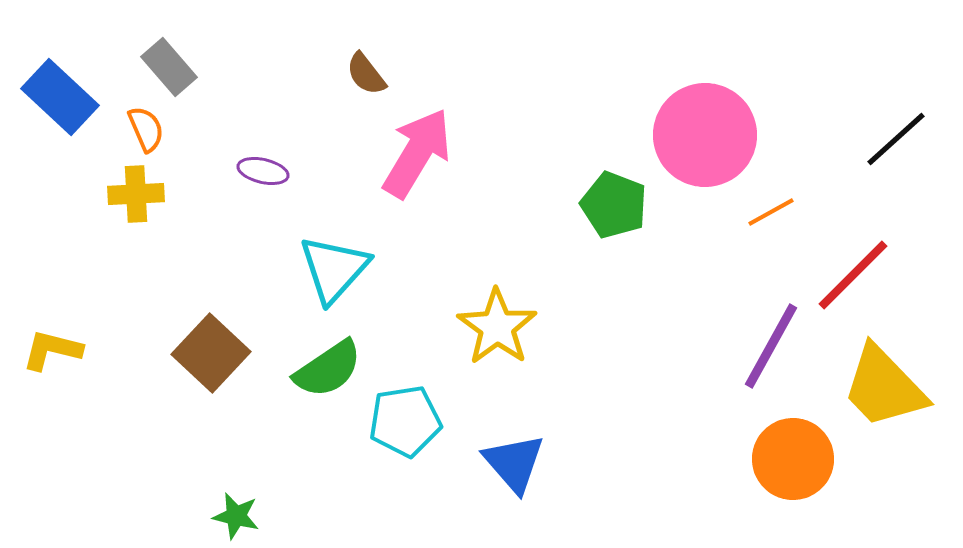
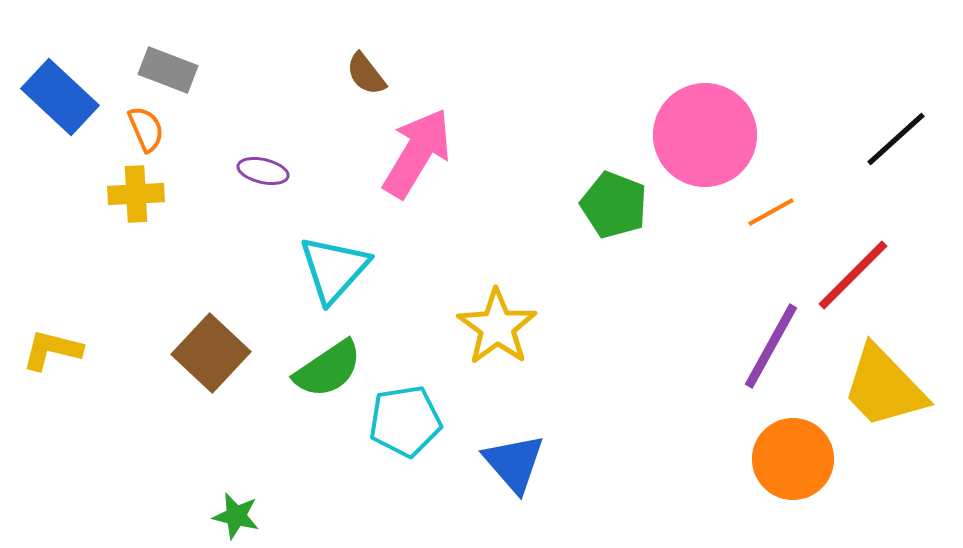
gray rectangle: moved 1 px left, 3 px down; rotated 28 degrees counterclockwise
